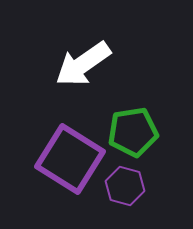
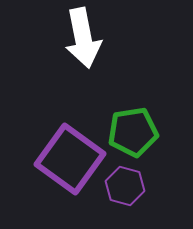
white arrow: moved 26 px up; rotated 66 degrees counterclockwise
purple square: rotated 4 degrees clockwise
